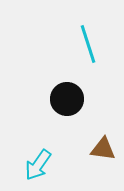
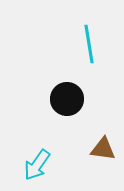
cyan line: moved 1 px right; rotated 9 degrees clockwise
cyan arrow: moved 1 px left
